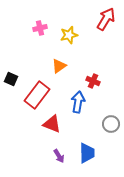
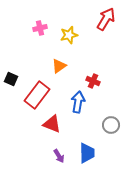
gray circle: moved 1 px down
